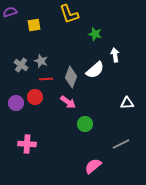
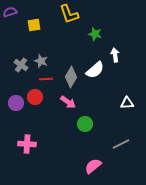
gray diamond: rotated 10 degrees clockwise
